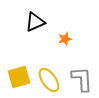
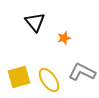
black triangle: rotated 45 degrees counterclockwise
orange star: moved 1 px left, 1 px up
gray L-shape: moved 7 px up; rotated 60 degrees counterclockwise
